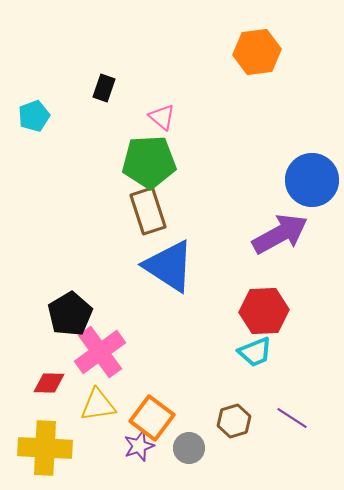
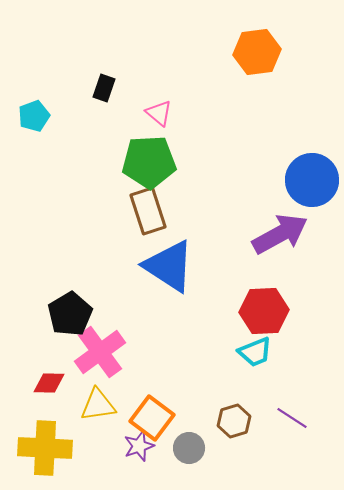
pink triangle: moved 3 px left, 4 px up
